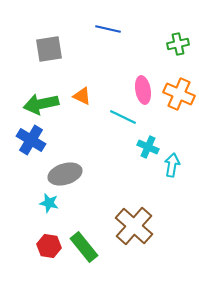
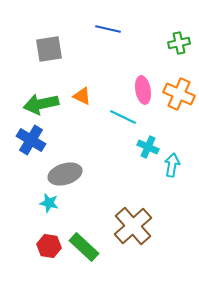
green cross: moved 1 px right, 1 px up
brown cross: moved 1 px left; rotated 6 degrees clockwise
green rectangle: rotated 8 degrees counterclockwise
